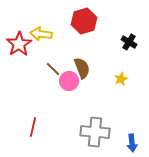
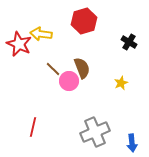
red star: rotated 15 degrees counterclockwise
yellow star: moved 4 px down
gray cross: rotated 28 degrees counterclockwise
